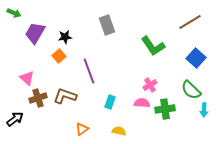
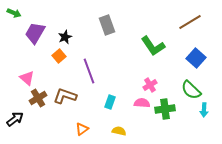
black star: rotated 16 degrees counterclockwise
brown cross: rotated 12 degrees counterclockwise
